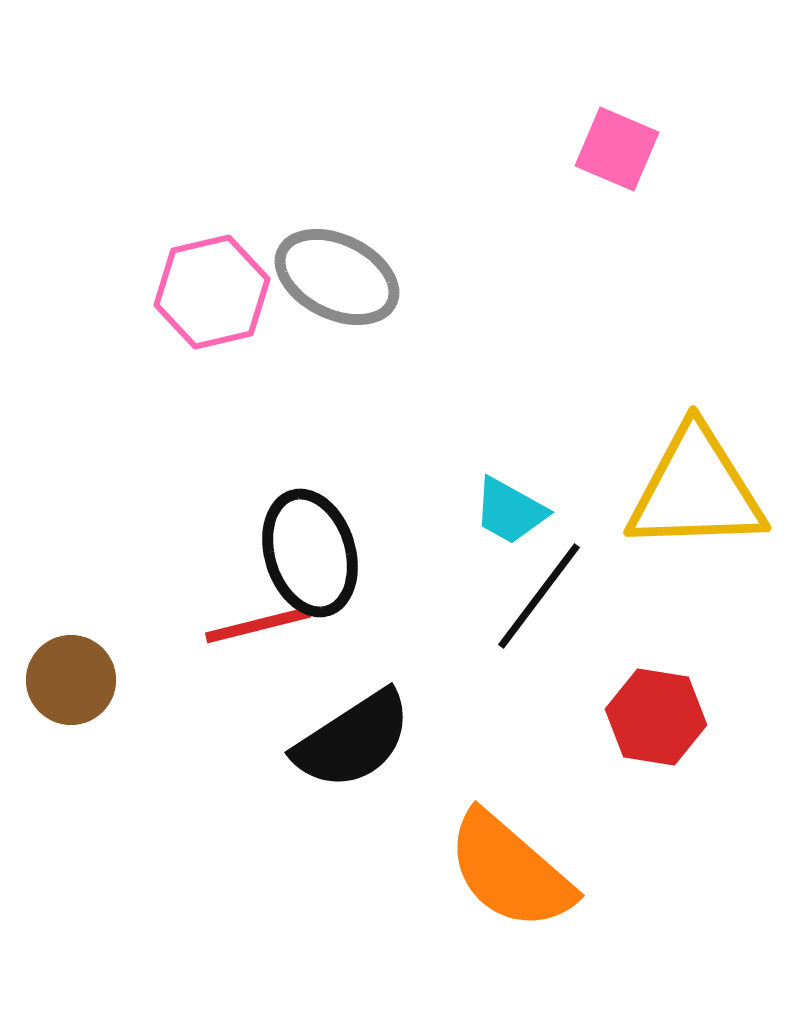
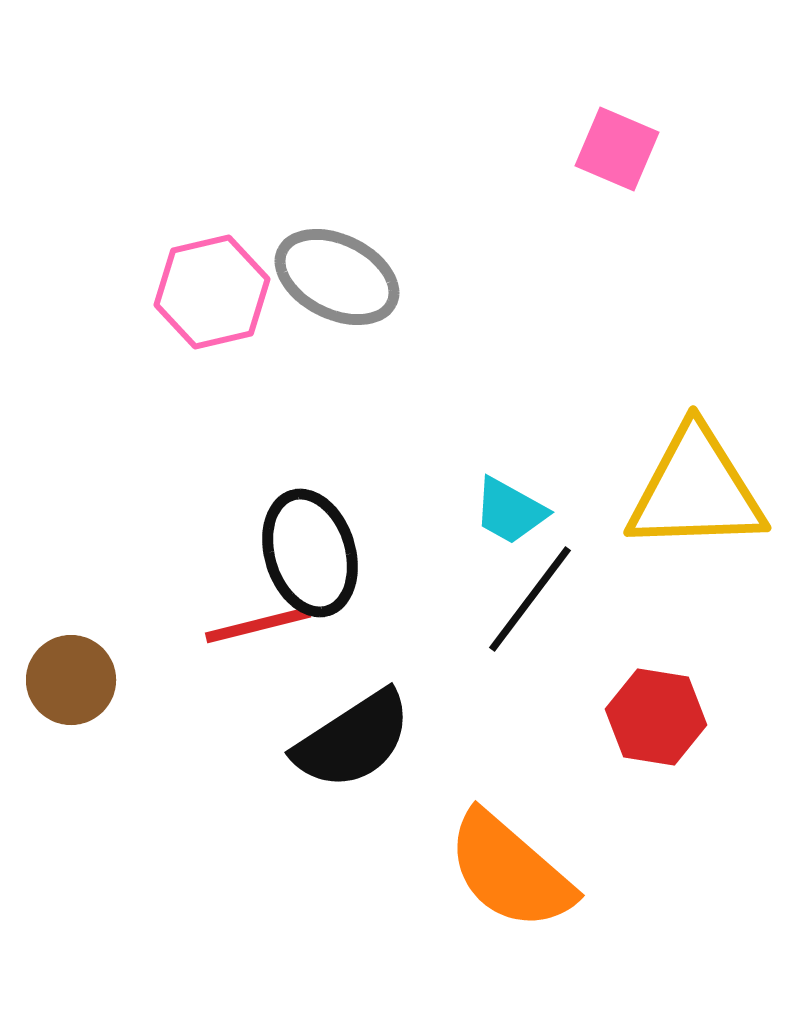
black line: moved 9 px left, 3 px down
